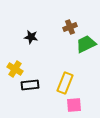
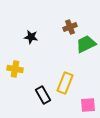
yellow cross: rotated 21 degrees counterclockwise
black rectangle: moved 13 px right, 10 px down; rotated 66 degrees clockwise
pink square: moved 14 px right
